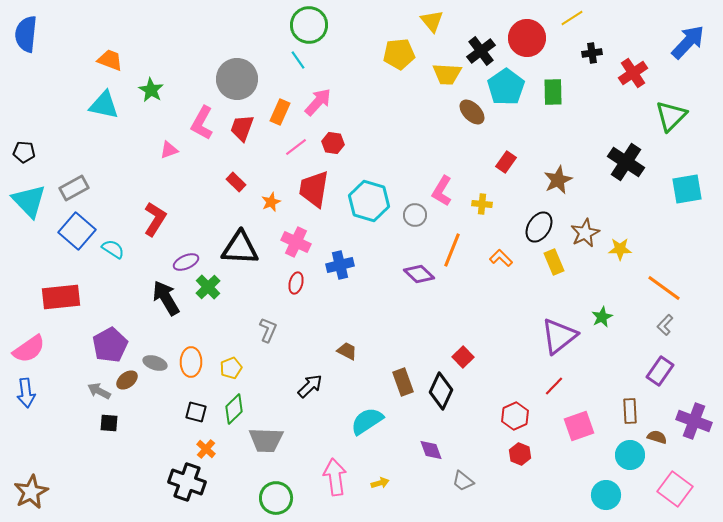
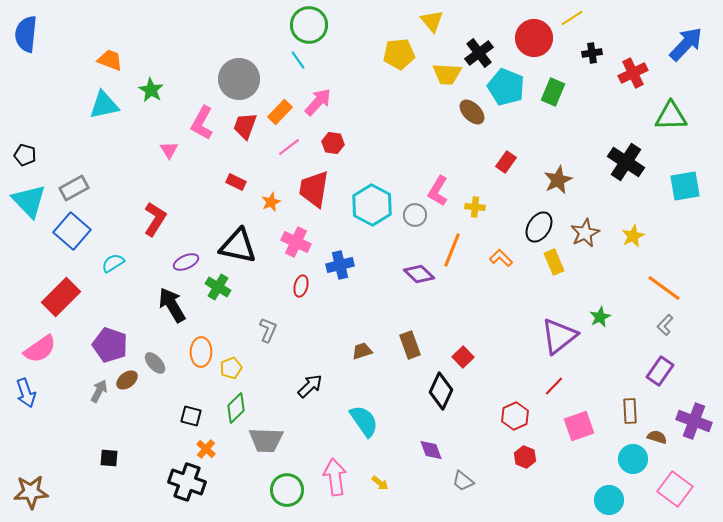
red circle at (527, 38): moved 7 px right
blue arrow at (688, 42): moved 2 px left, 2 px down
black cross at (481, 51): moved 2 px left, 2 px down
red cross at (633, 73): rotated 8 degrees clockwise
gray circle at (237, 79): moved 2 px right
cyan pentagon at (506, 87): rotated 15 degrees counterclockwise
green rectangle at (553, 92): rotated 24 degrees clockwise
cyan triangle at (104, 105): rotated 24 degrees counterclockwise
orange rectangle at (280, 112): rotated 20 degrees clockwise
green triangle at (671, 116): rotated 44 degrees clockwise
red trapezoid at (242, 128): moved 3 px right, 2 px up
pink line at (296, 147): moved 7 px left
pink triangle at (169, 150): rotated 42 degrees counterclockwise
black pentagon at (24, 152): moved 1 px right, 3 px down; rotated 10 degrees clockwise
red rectangle at (236, 182): rotated 18 degrees counterclockwise
cyan square at (687, 189): moved 2 px left, 3 px up
pink L-shape at (442, 191): moved 4 px left
cyan hexagon at (369, 201): moved 3 px right, 4 px down; rotated 12 degrees clockwise
yellow cross at (482, 204): moved 7 px left, 3 px down
blue square at (77, 231): moved 5 px left
black triangle at (240, 248): moved 2 px left, 2 px up; rotated 9 degrees clockwise
cyan semicircle at (113, 249): moved 14 px down; rotated 65 degrees counterclockwise
yellow star at (620, 249): moved 13 px right, 13 px up; rotated 25 degrees counterclockwise
red ellipse at (296, 283): moved 5 px right, 3 px down
green cross at (208, 287): moved 10 px right; rotated 15 degrees counterclockwise
red rectangle at (61, 297): rotated 39 degrees counterclockwise
black arrow at (166, 298): moved 6 px right, 7 px down
green star at (602, 317): moved 2 px left
purple pentagon at (110, 345): rotated 24 degrees counterclockwise
pink semicircle at (29, 349): moved 11 px right
brown trapezoid at (347, 351): moved 15 px right; rotated 45 degrees counterclockwise
orange ellipse at (191, 362): moved 10 px right, 10 px up
gray ellipse at (155, 363): rotated 30 degrees clockwise
brown rectangle at (403, 382): moved 7 px right, 37 px up
gray arrow at (99, 391): rotated 90 degrees clockwise
blue arrow at (26, 393): rotated 12 degrees counterclockwise
green diamond at (234, 409): moved 2 px right, 1 px up
black square at (196, 412): moved 5 px left, 4 px down
cyan semicircle at (367, 421): moved 3 px left; rotated 88 degrees clockwise
black square at (109, 423): moved 35 px down
red hexagon at (520, 454): moved 5 px right, 3 px down
cyan circle at (630, 455): moved 3 px right, 4 px down
yellow arrow at (380, 483): rotated 54 degrees clockwise
brown star at (31, 492): rotated 24 degrees clockwise
cyan circle at (606, 495): moved 3 px right, 5 px down
green circle at (276, 498): moved 11 px right, 8 px up
